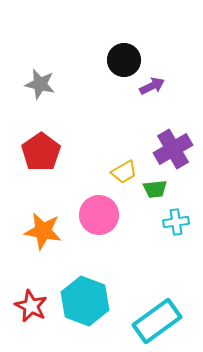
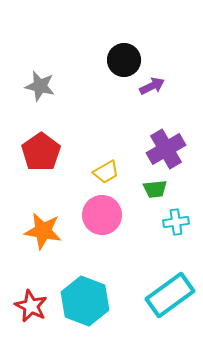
gray star: moved 2 px down
purple cross: moved 7 px left
yellow trapezoid: moved 18 px left
pink circle: moved 3 px right
cyan rectangle: moved 13 px right, 26 px up
